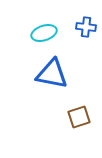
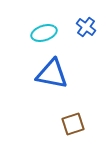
blue cross: rotated 30 degrees clockwise
brown square: moved 6 px left, 7 px down
